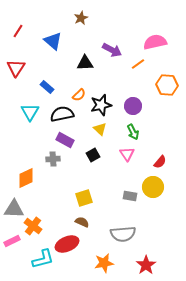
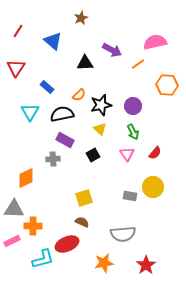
red semicircle: moved 5 px left, 9 px up
orange cross: rotated 36 degrees counterclockwise
